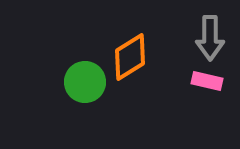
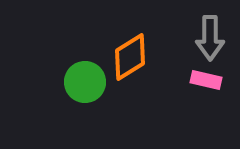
pink rectangle: moved 1 px left, 1 px up
